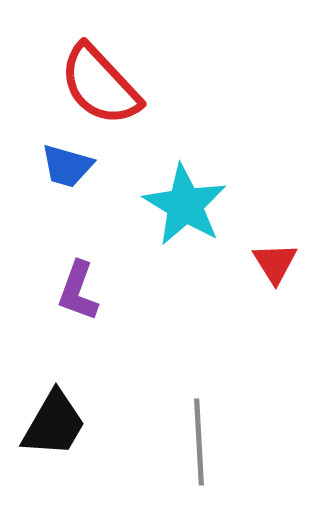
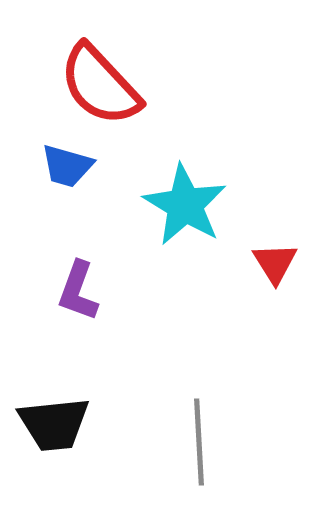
black trapezoid: rotated 54 degrees clockwise
